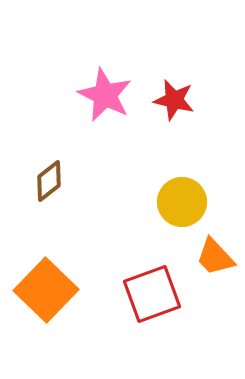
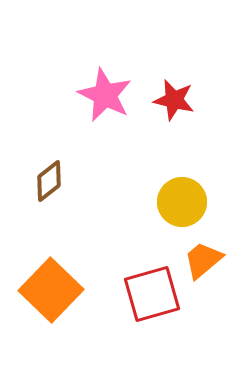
orange trapezoid: moved 12 px left, 3 px down; rotated 93 degrees clockwise
orange square: moved 5 px right
red square: rotated 4 degrees clockwise
